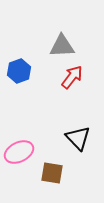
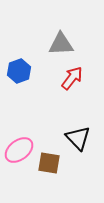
gray triangle: moved 1 px left, 2 px up
red arrow: moved 1 px down
pink ellipse: moved 2 px up; rotated 12 degrees counterclockwise
brown square: moved 3 px left, 10 px up
